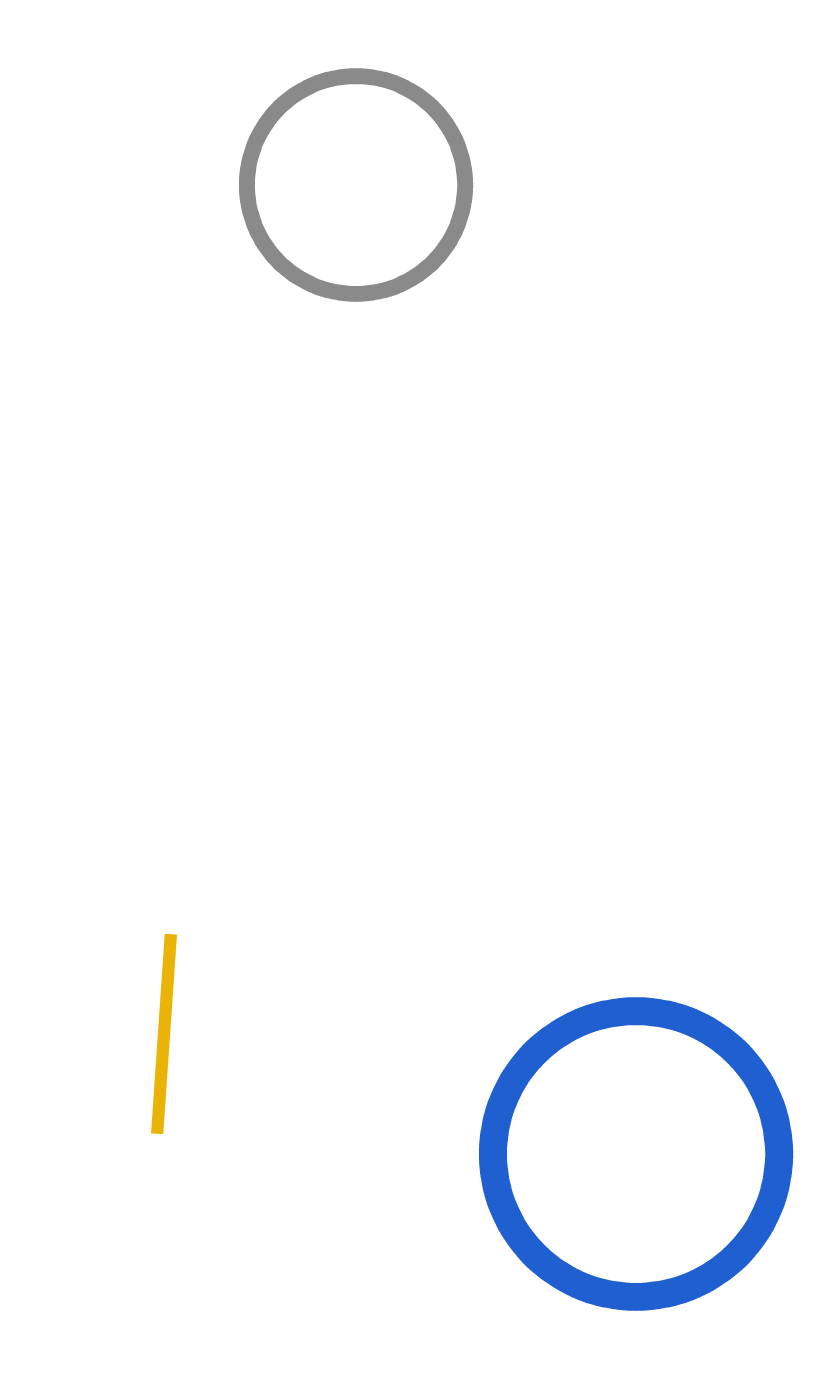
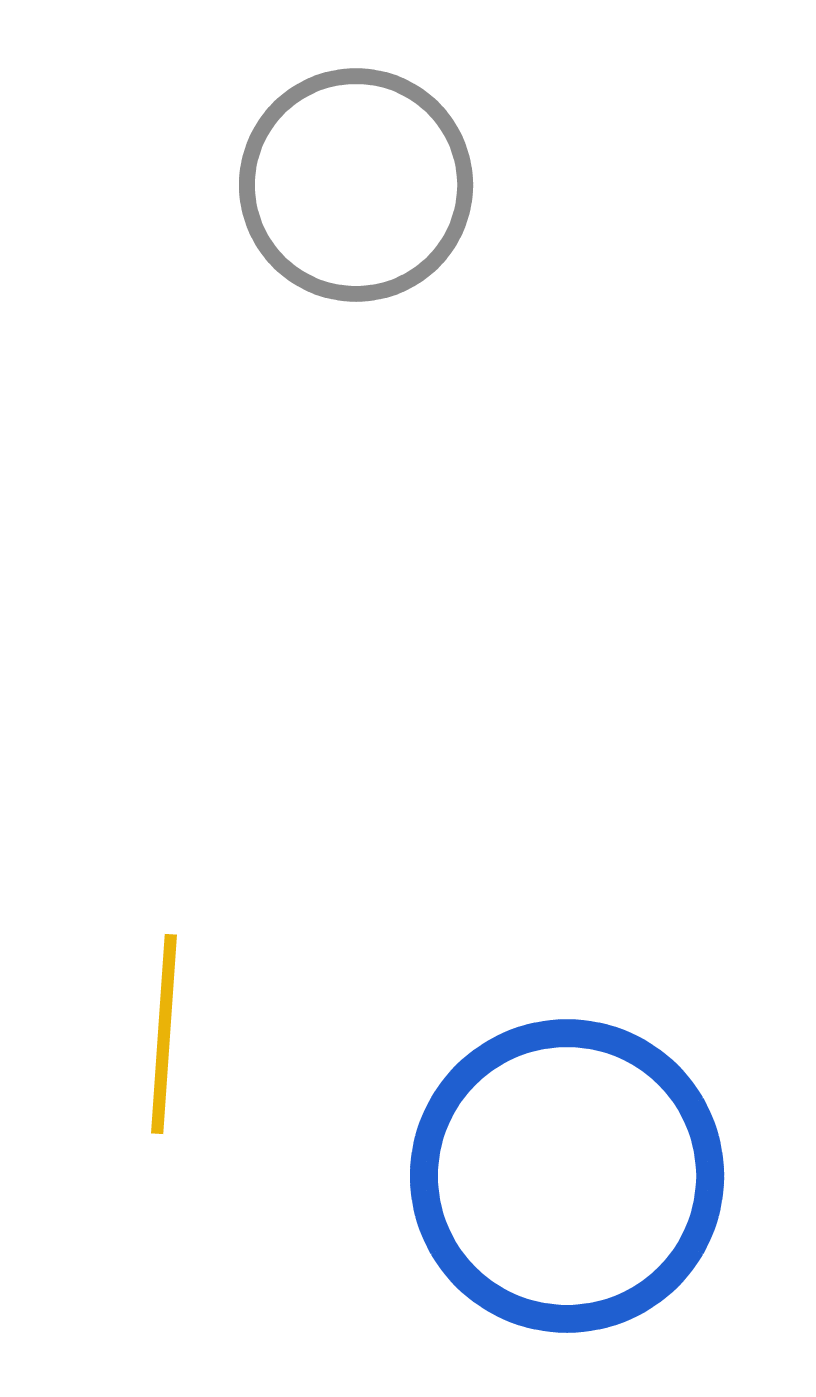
blue circle: moved 69 px left, 22 px down
